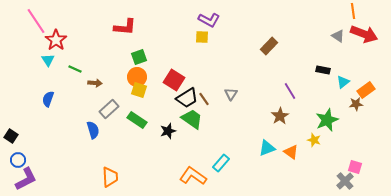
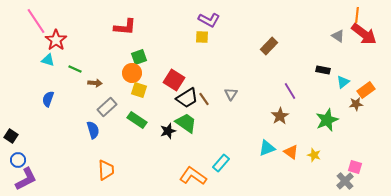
orange line at (353, 11): moved 4 px right, 4 px down; rotated 14 degrees clockwise
red arrow at (364, 34): rotated 16 degrees clockwise
cyan triangle at (48, 60): rotated 40 degrees counterclockwise
orange circle at (137, 77): moved 5 px left, 4 px up
gray rectangle at (109, 109): moved 2 px left, 2 px up
green trapezoid at (192, 119): moved 6 px left, 4 px down
yellow star at (314, 140): moved 15 px down
orange trapezoid at (110, 177): moved 4 px left, 7 px up
